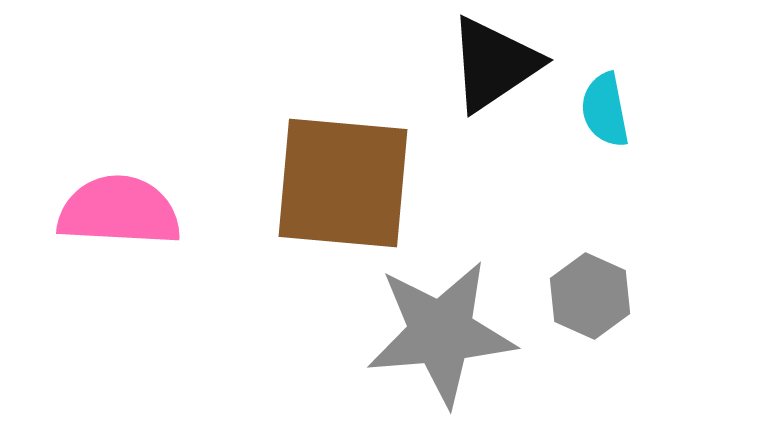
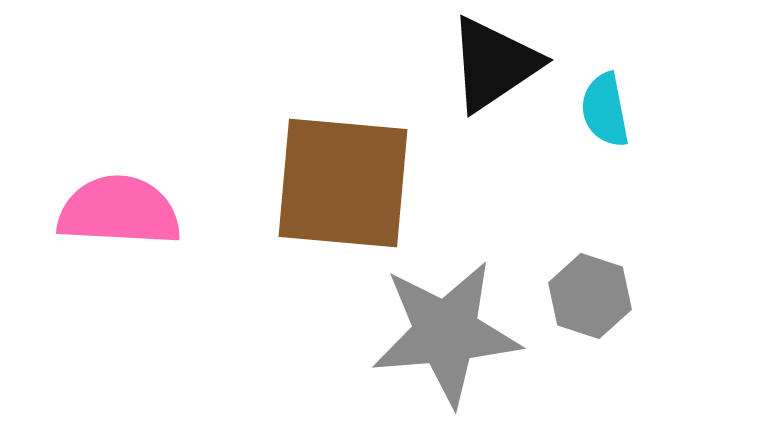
gray hexagon: rotated 6 degrees counterclockwise
gray star: moved 5 px right
